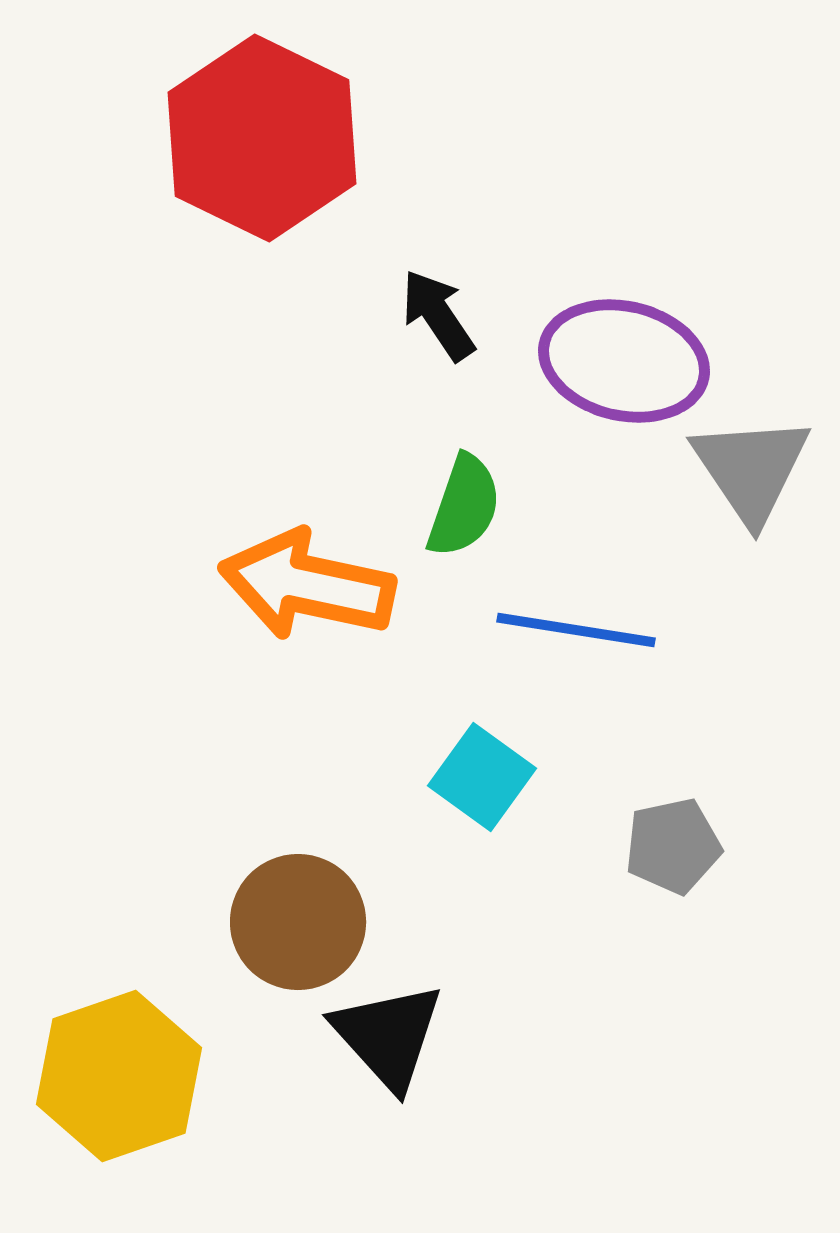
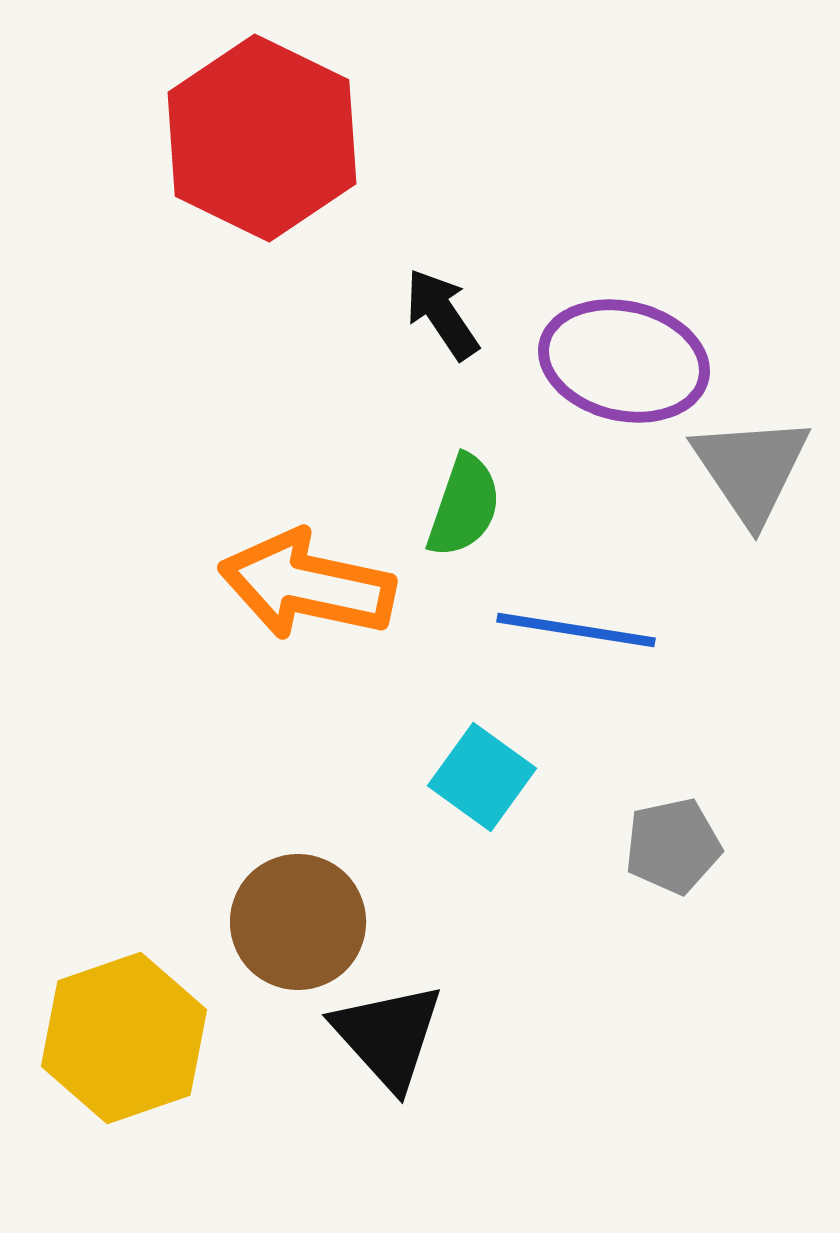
black arrow: moved 4 px right, 1 px up
yellow hexagon: moved 5 px right, 38 px up
